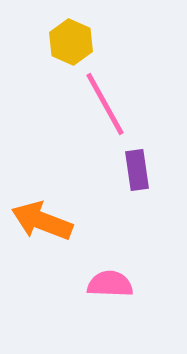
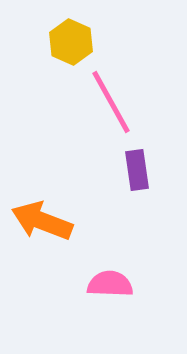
pink line: moved 6 px right, 2 px up
